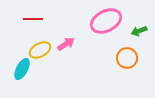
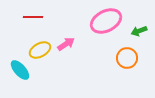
red line: moved 2 px up
cyan ellipse: moved 2 px left, 1 px down; rotated 70 degrees counterclockwise
